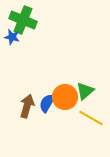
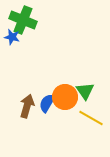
green triangle: rotated 24 degrees counterclockwise
